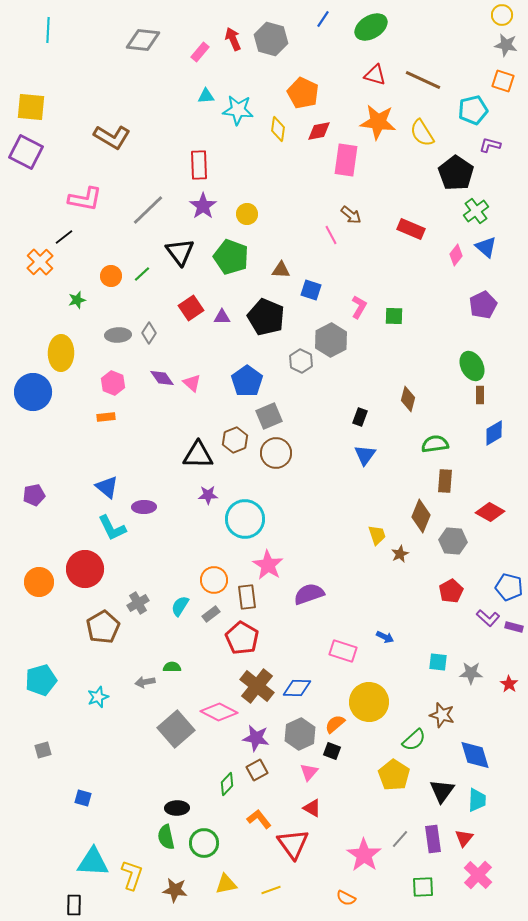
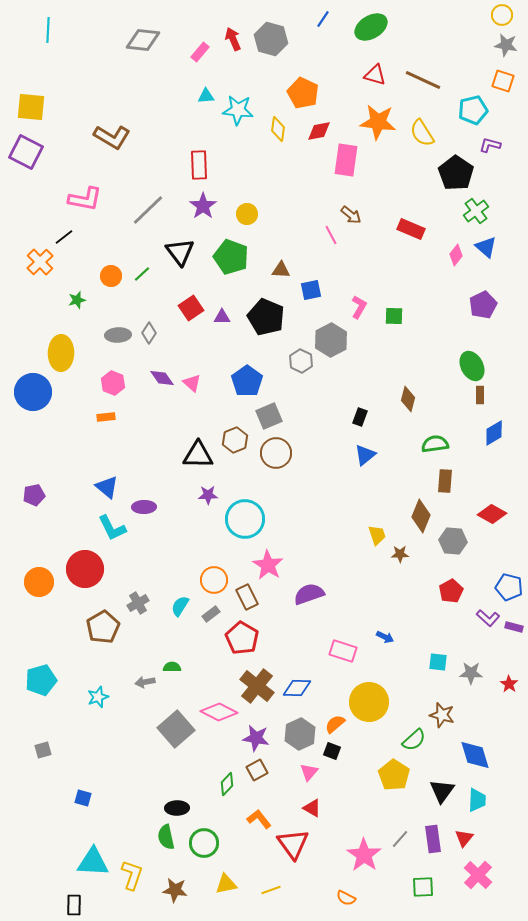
blue square at (311, 290): rotated 30 degrees counterclockwise
blue triangle at (365, 455): rotated 15 degrees clockwise
red diamond at (490, 512): moved 2 px right, 2 px down
brown star at (400, 554): rotated 24 degrees clockwise
brown rectangle at (247, 597): rotated 20 degrees counterclockwise
